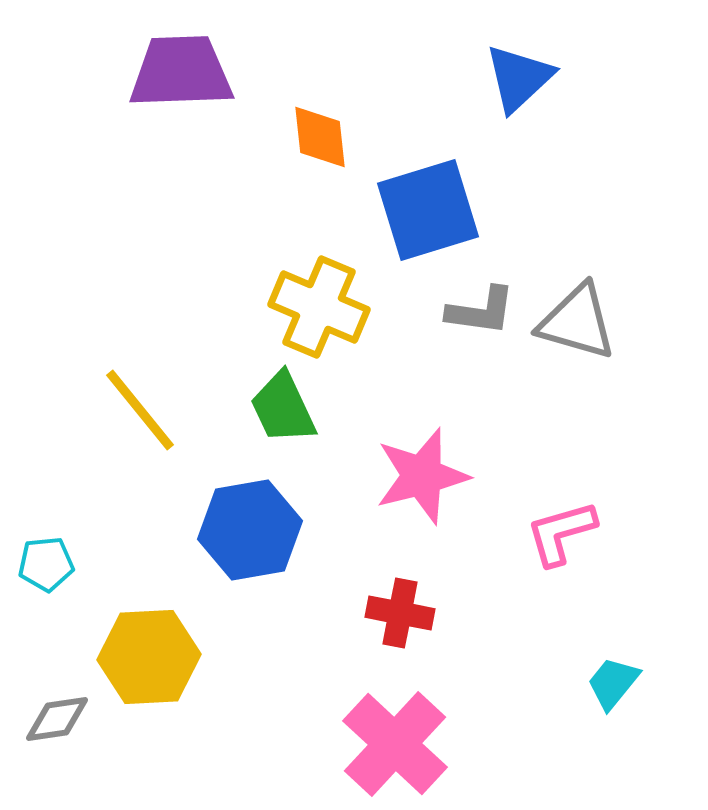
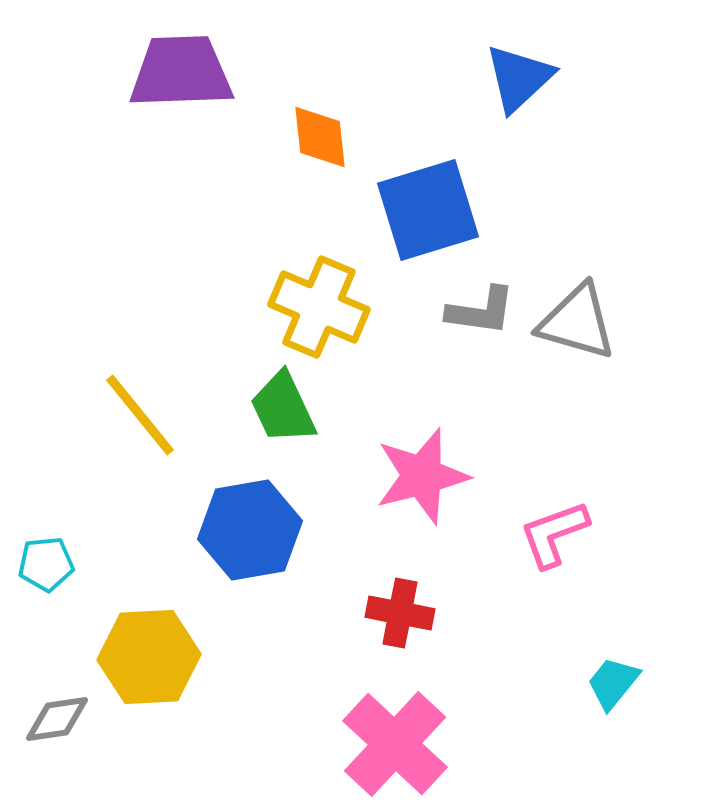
yellow line: moved 5 px down
pink L-shape: moved 7 px left, 1 px down; rotated 4 degrees counterclockwise
